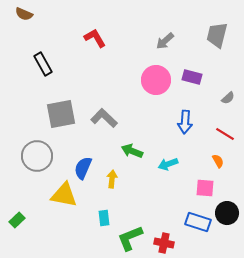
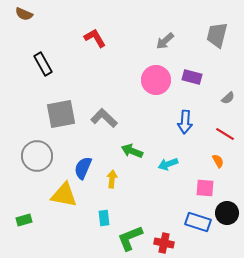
green rectangle: moved 7 px right; rotated 28 degrees clockwise
